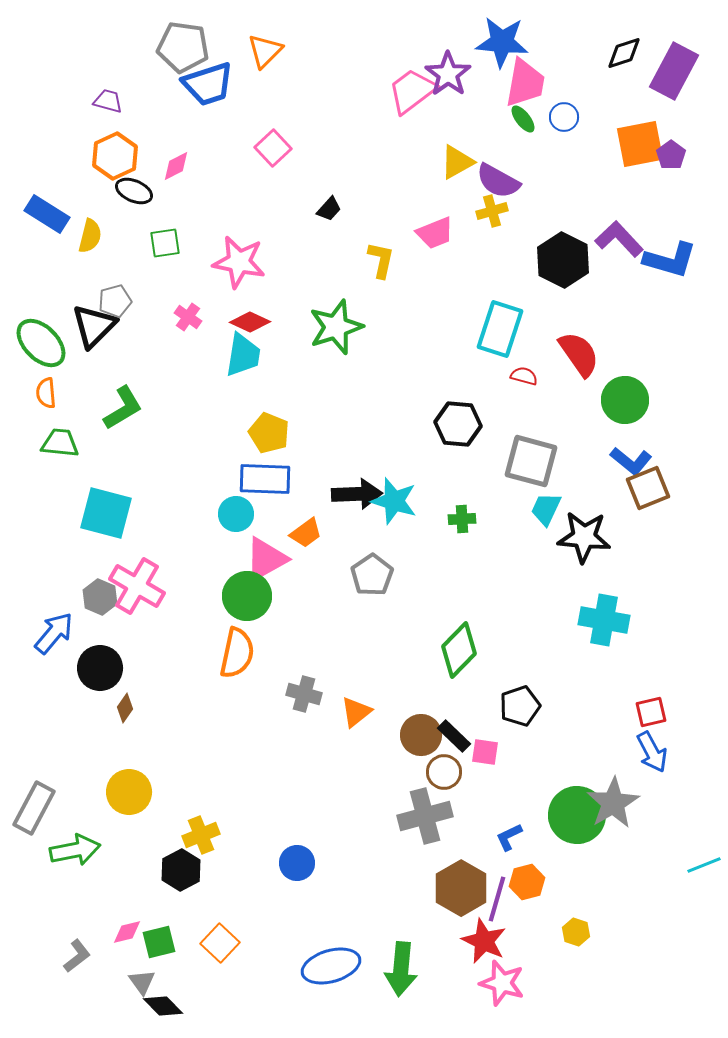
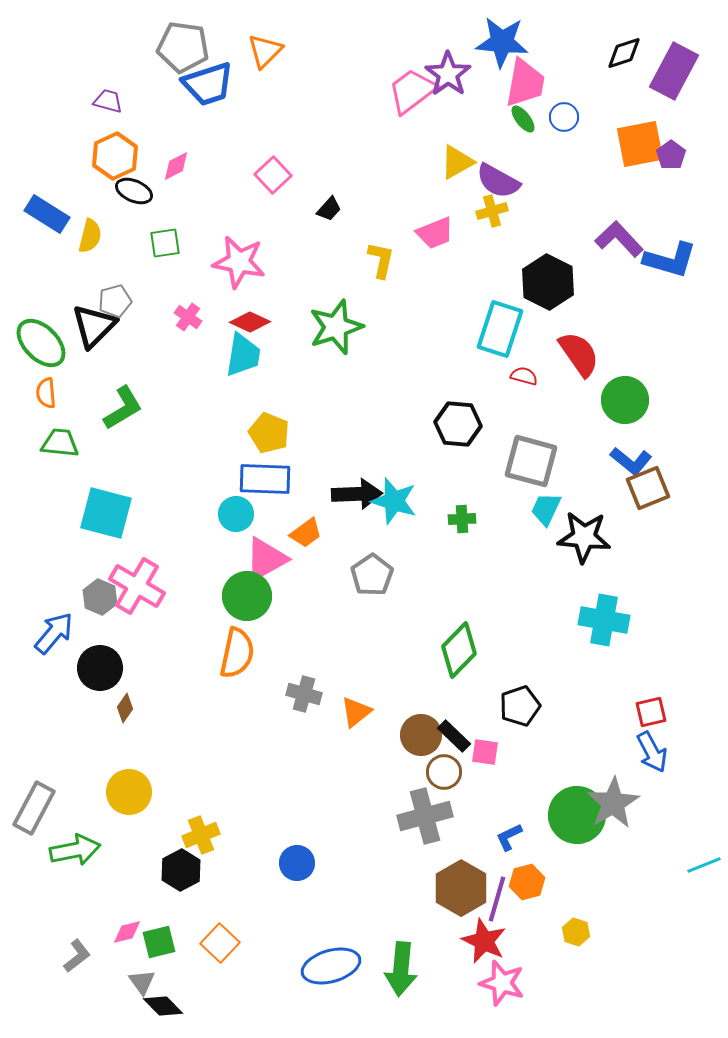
pink square at (273, 148): moved 27 px down
black hexagon at (563, 260): moved 15 px left, 22 px down
